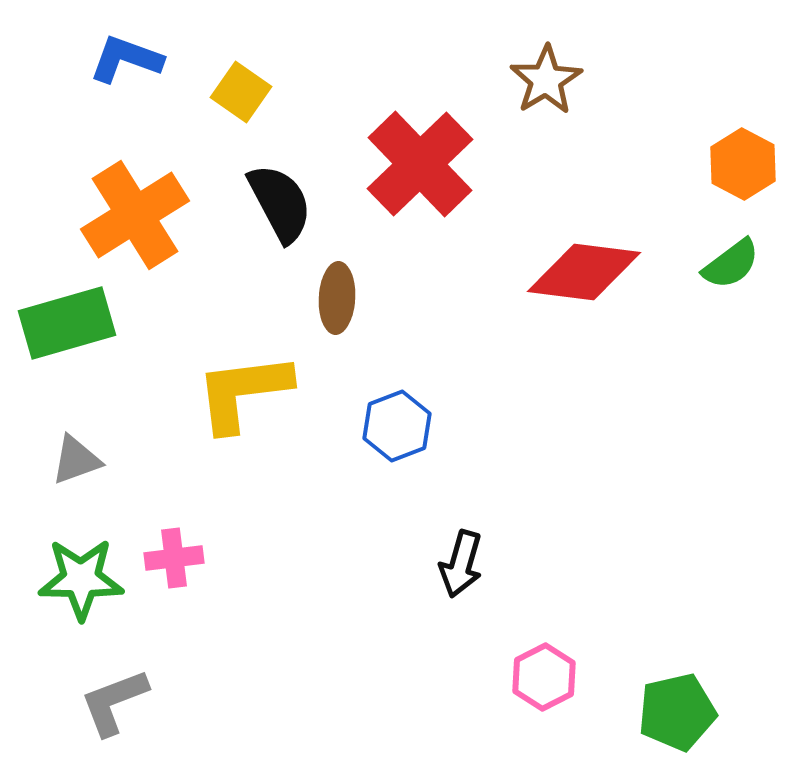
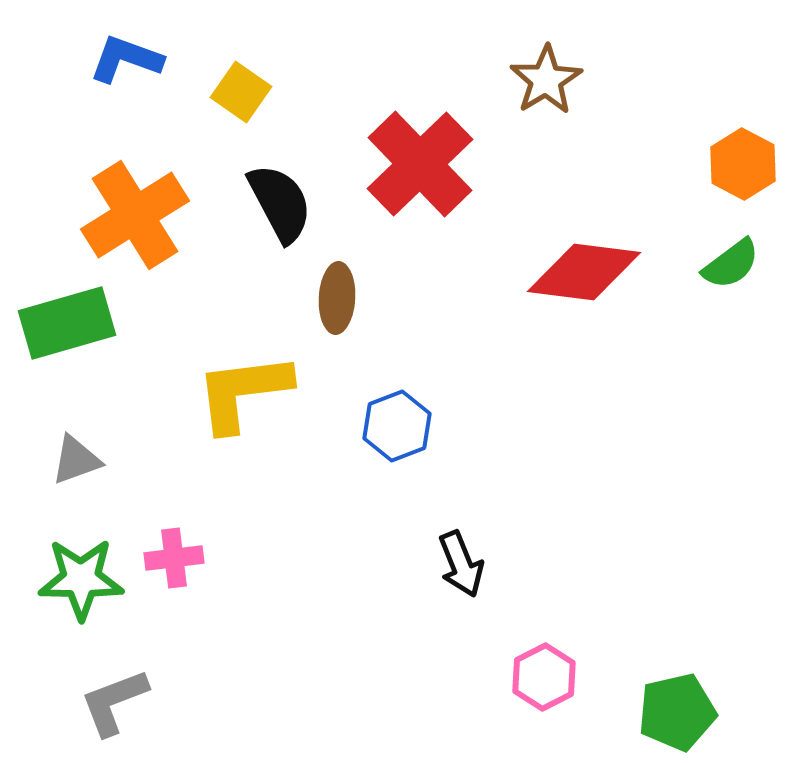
black arrow: rotated 38 degrees counterclockwise
